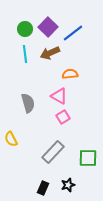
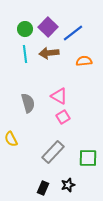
brown arrow: moved 1 px left; rotated 18 degrees clockwise
orange semicircle: moved 14 px right, 13 px up
